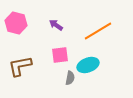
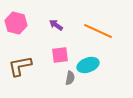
orange line: rotated 56 degrees clockwise
